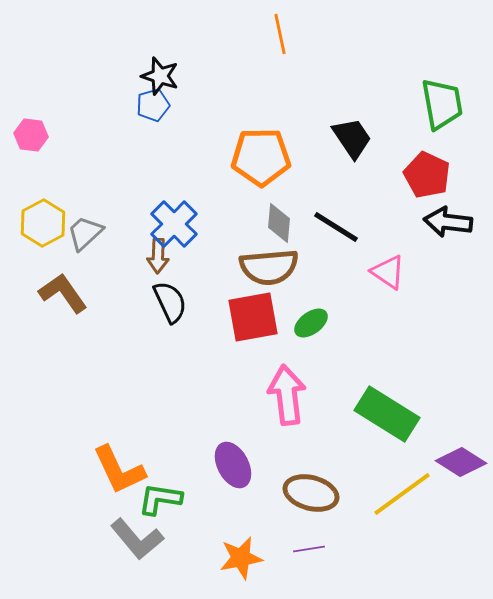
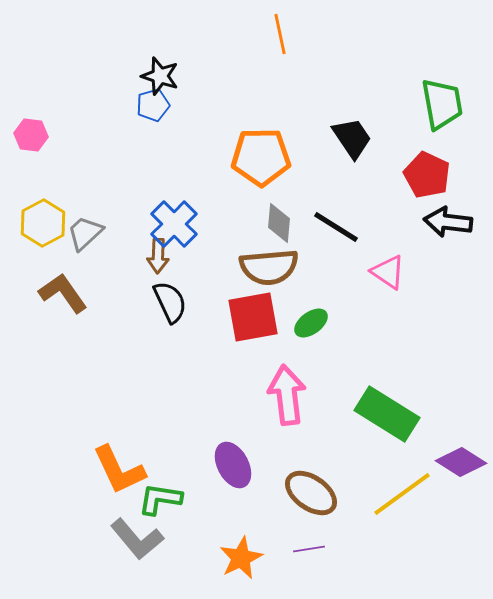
brown ellipse: rotated 20 degrees clockwise
orange star: rotated 15 degrees counterclockwise
